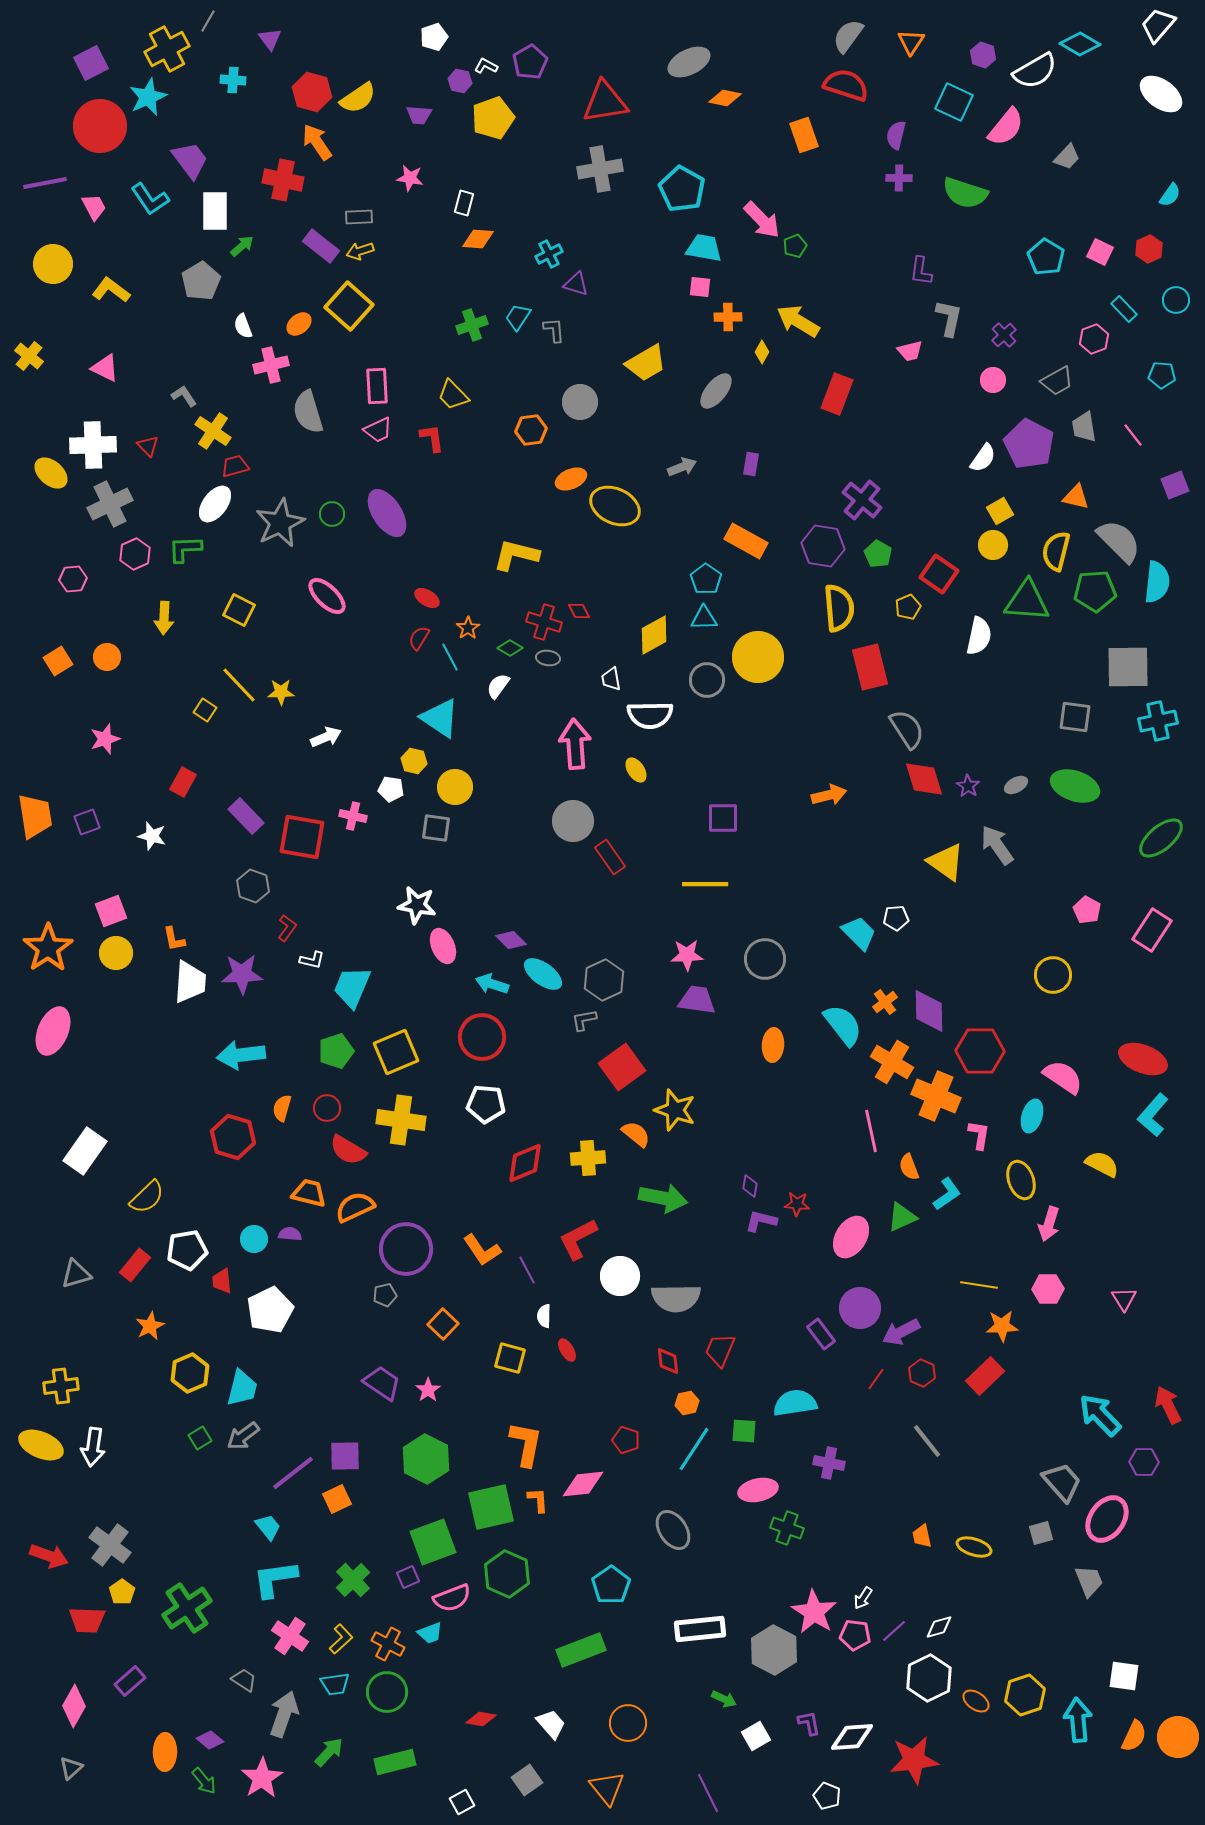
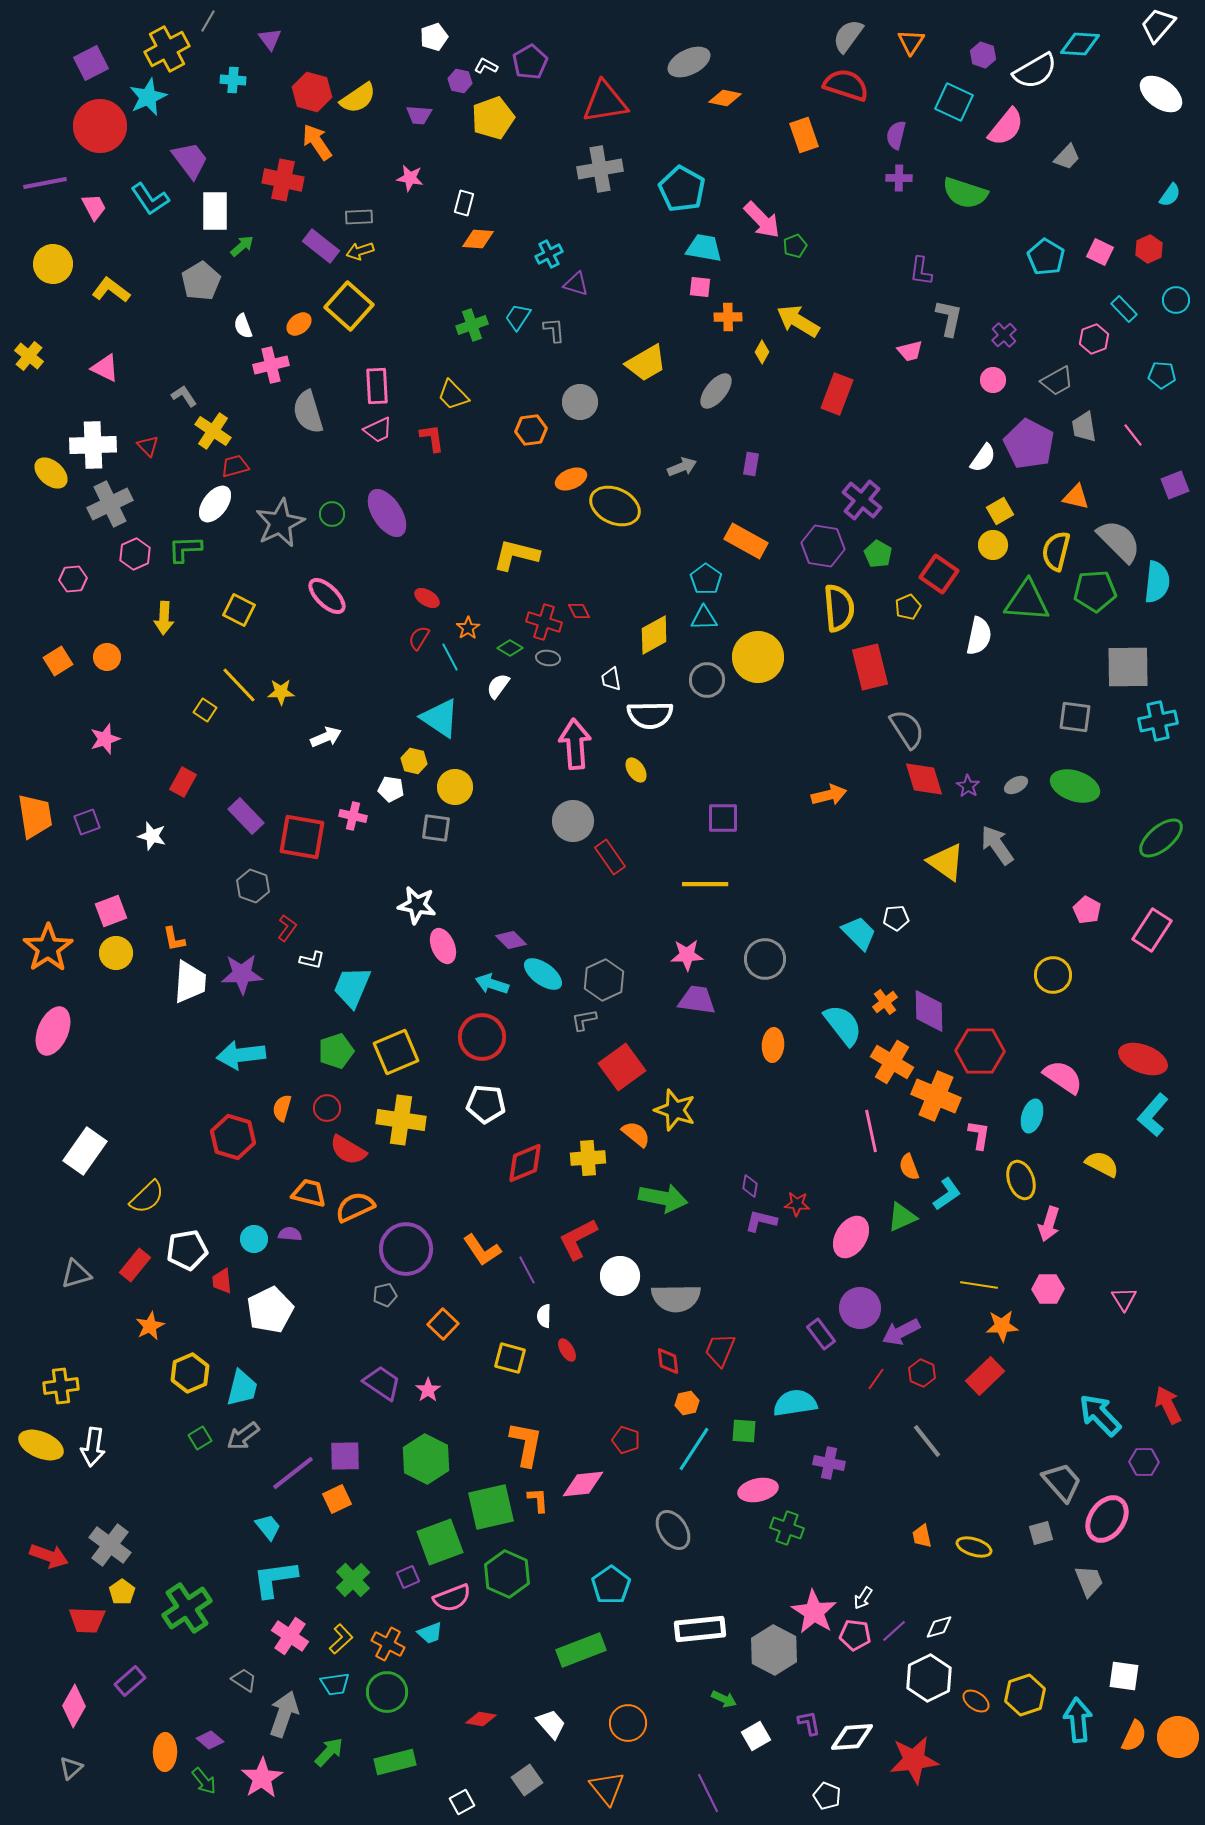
cyan diamond at (1080, 44): rotated 27 degrees counterclockwise
green square at (433, 1542): moved 7 px right
